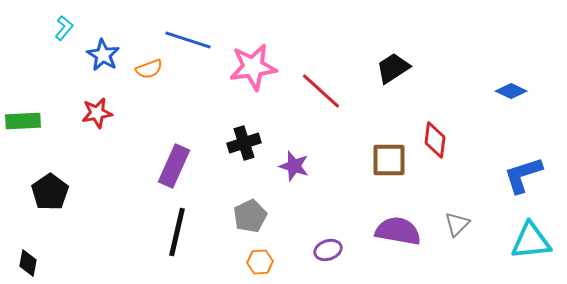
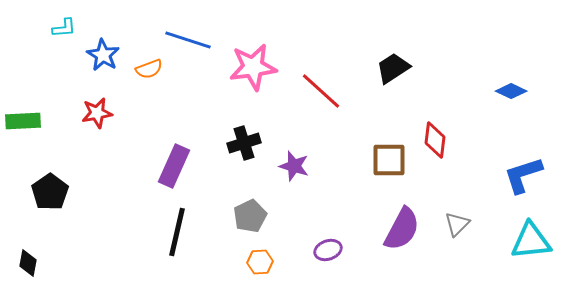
cyan L-shape: rotated 45 degrees clockwise
purple semicircle: moved 4 px right, 2 px up; rotated 108 degrees clockwise
